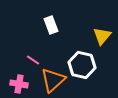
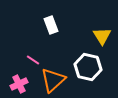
yellow triangle: rotated 12 degrees counterclockwise
white hexagon: moved 6 px right, 2 px down
pink cross: rotated 36 degrees counterclockwise
